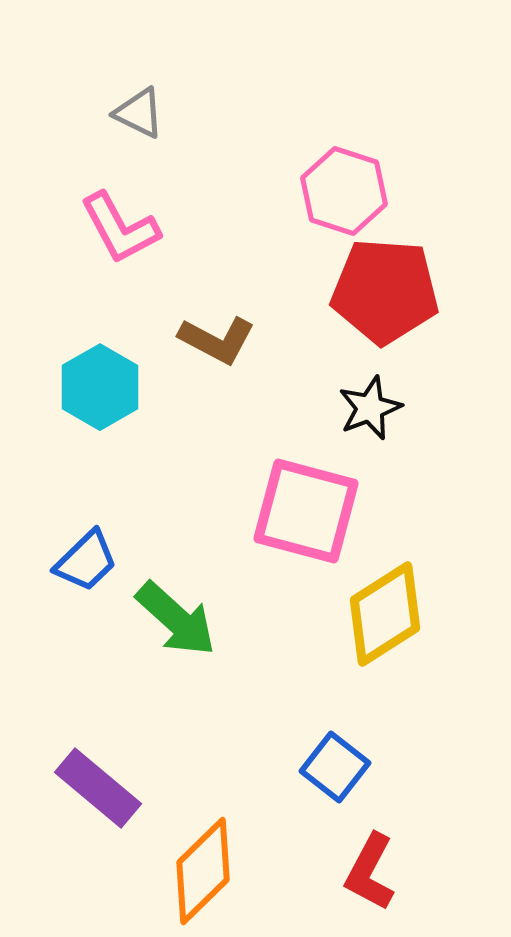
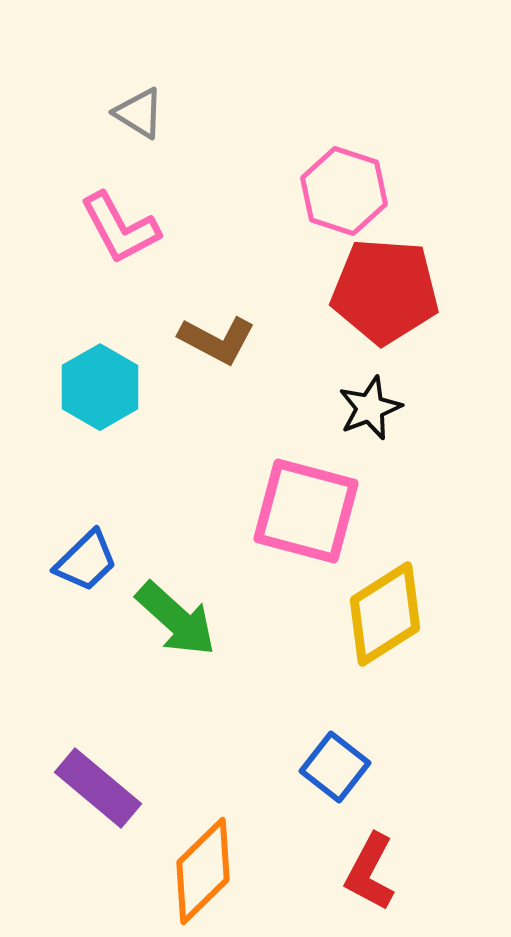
gray triangle: rotated 6 degrees clockwise
